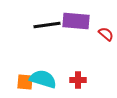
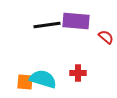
red semicircle: moved 3 px down
red cross: moved 7 px up
